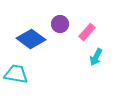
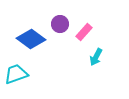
pink rectangle: moved 3 px left
cyan trapezoid: rotated 30 degrees counterclockwise
